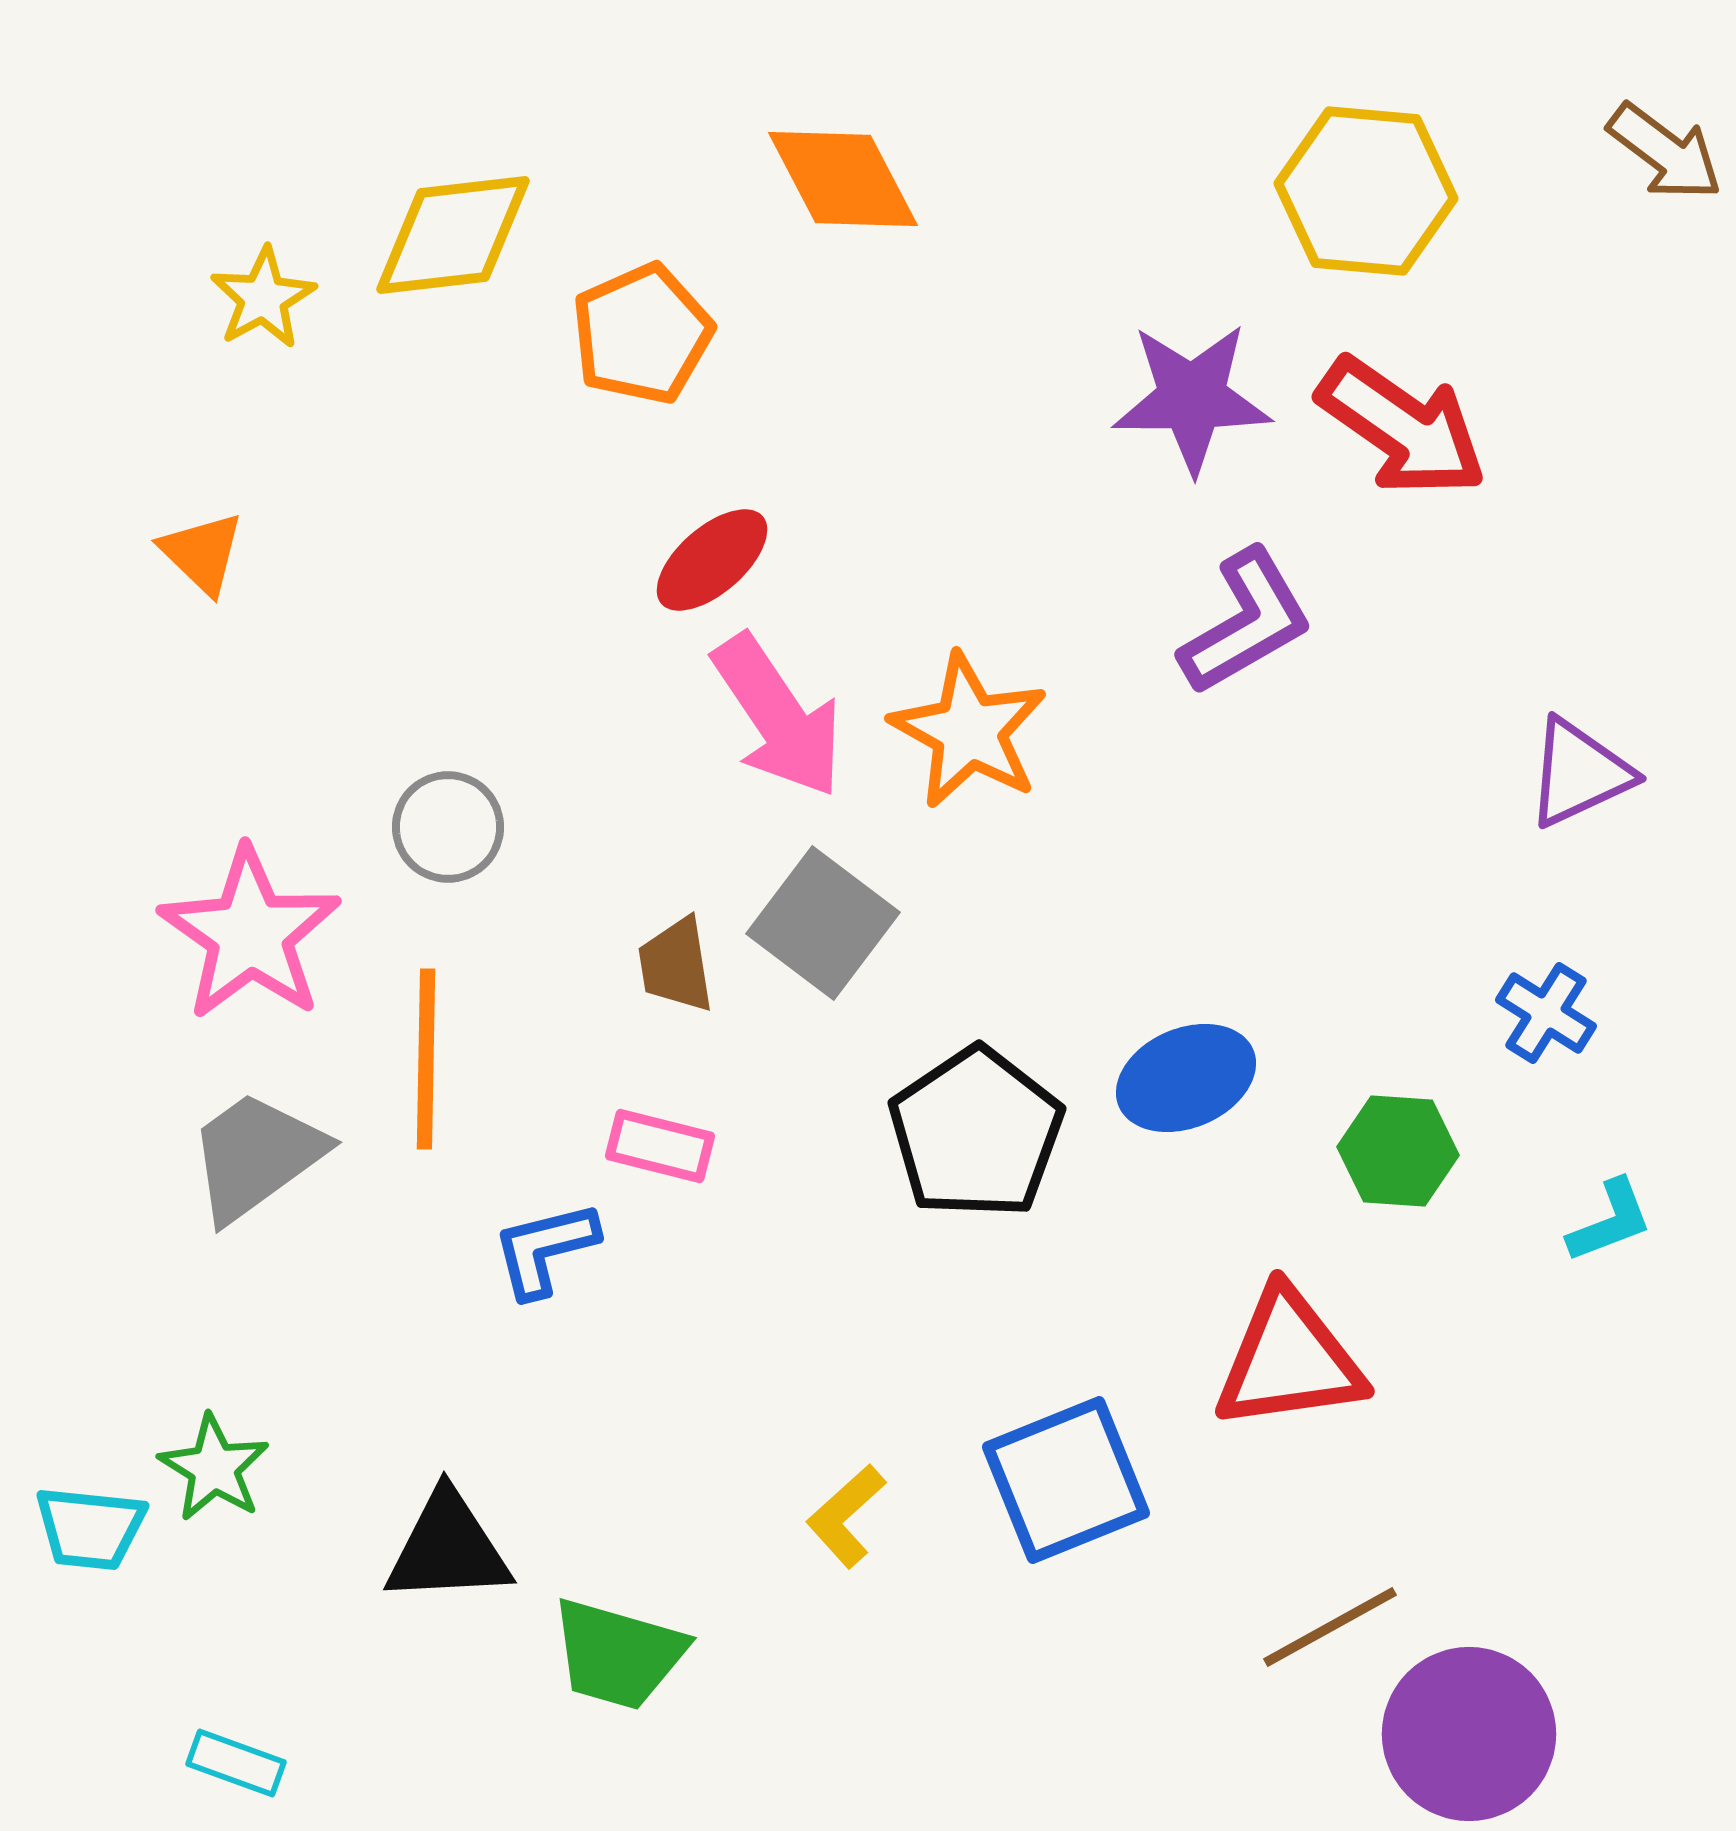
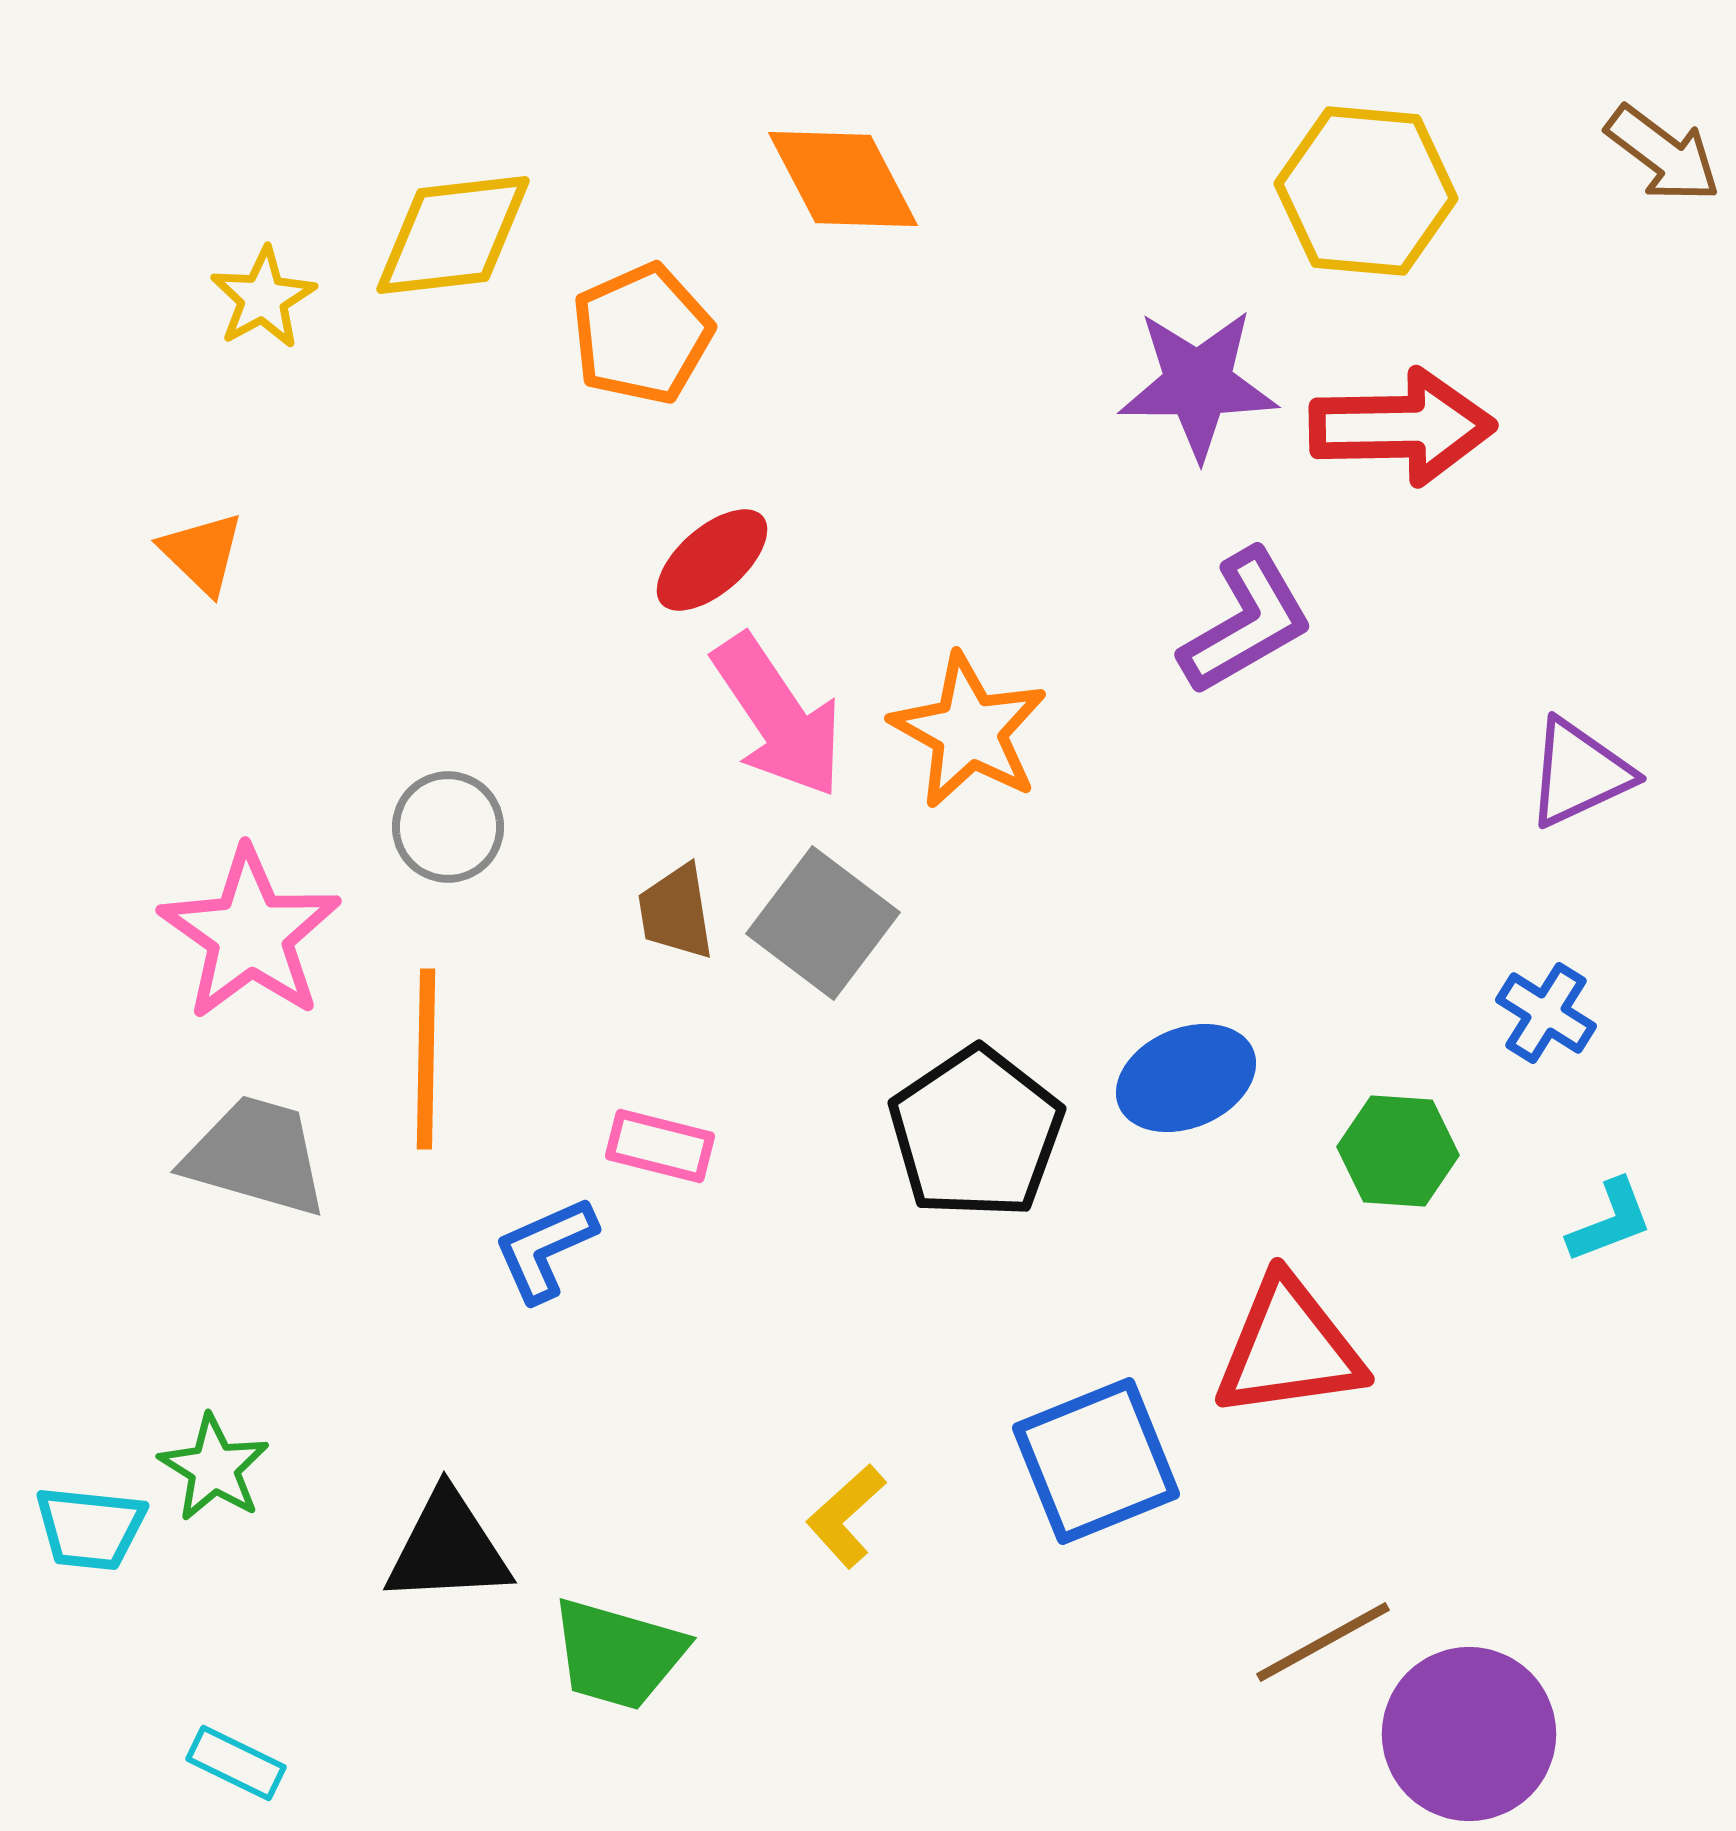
brown arrow: moved 2 px left, 2 px down
purple star: moved 6 px right, 14 px up
red arrow: rotated 36 degrees counterclockwise
brown trapezoid: moved 53 px up
gray trapezoid: rotated 52 degrees clockwise
blue L-shape: rotated 10 degrees counterclockwise
red triangle: moved 12 px up
blue square: moved 30 px right, 19 px up
brown line: moved 7 px left, 15 px down
cyan rectangle: rotated 6 degrees clockwise
